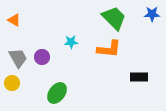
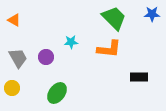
purple circle: moved 4 px right
yellow circle: moved 5 px down
